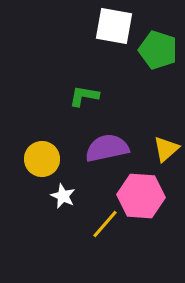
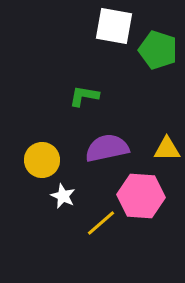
yellow triangle: moved 1 px right; rotated 40 degrees clockwise
yellow circle: moved 1 px down
yellow line: moved 4 px left, 1 px up; rotated 8 degrees clockwise
